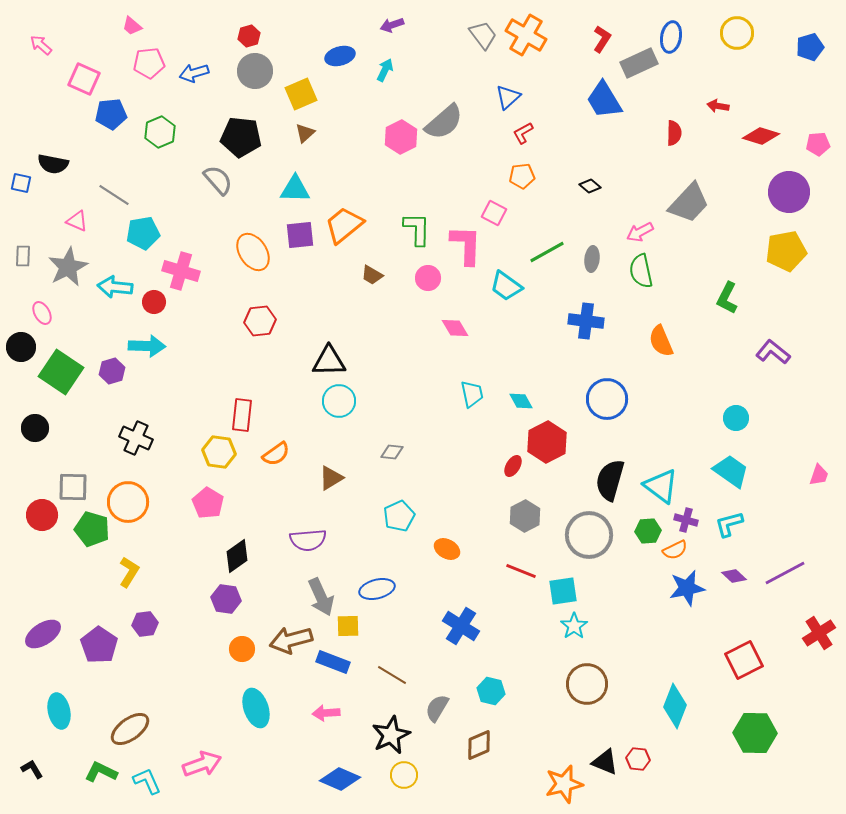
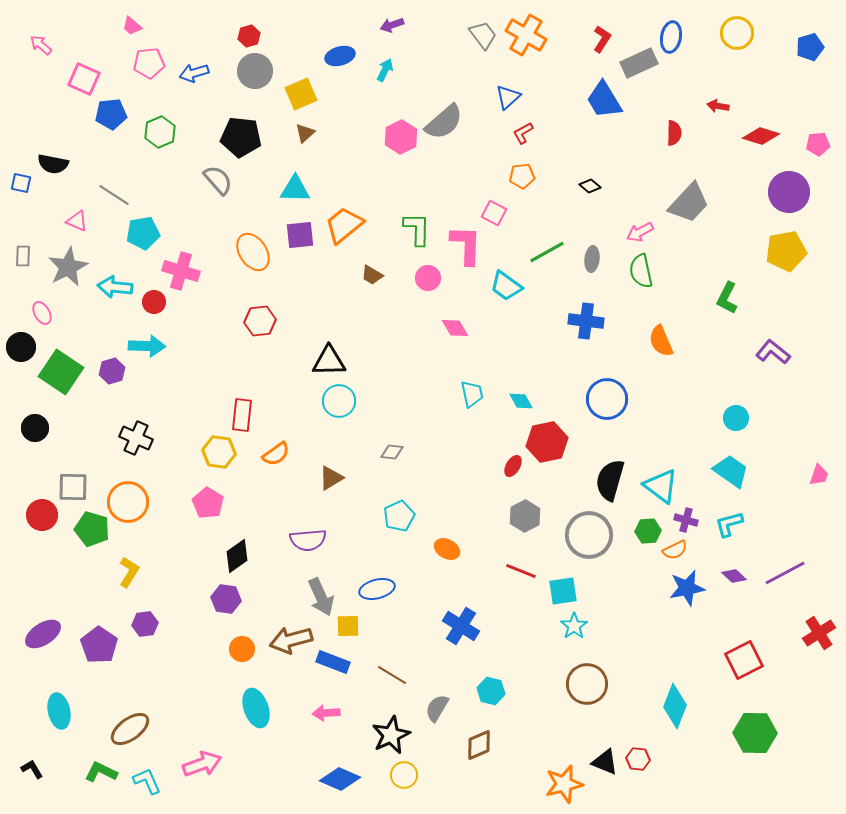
red hexagon at (547, 442): rotated 15 degrees clockwise
